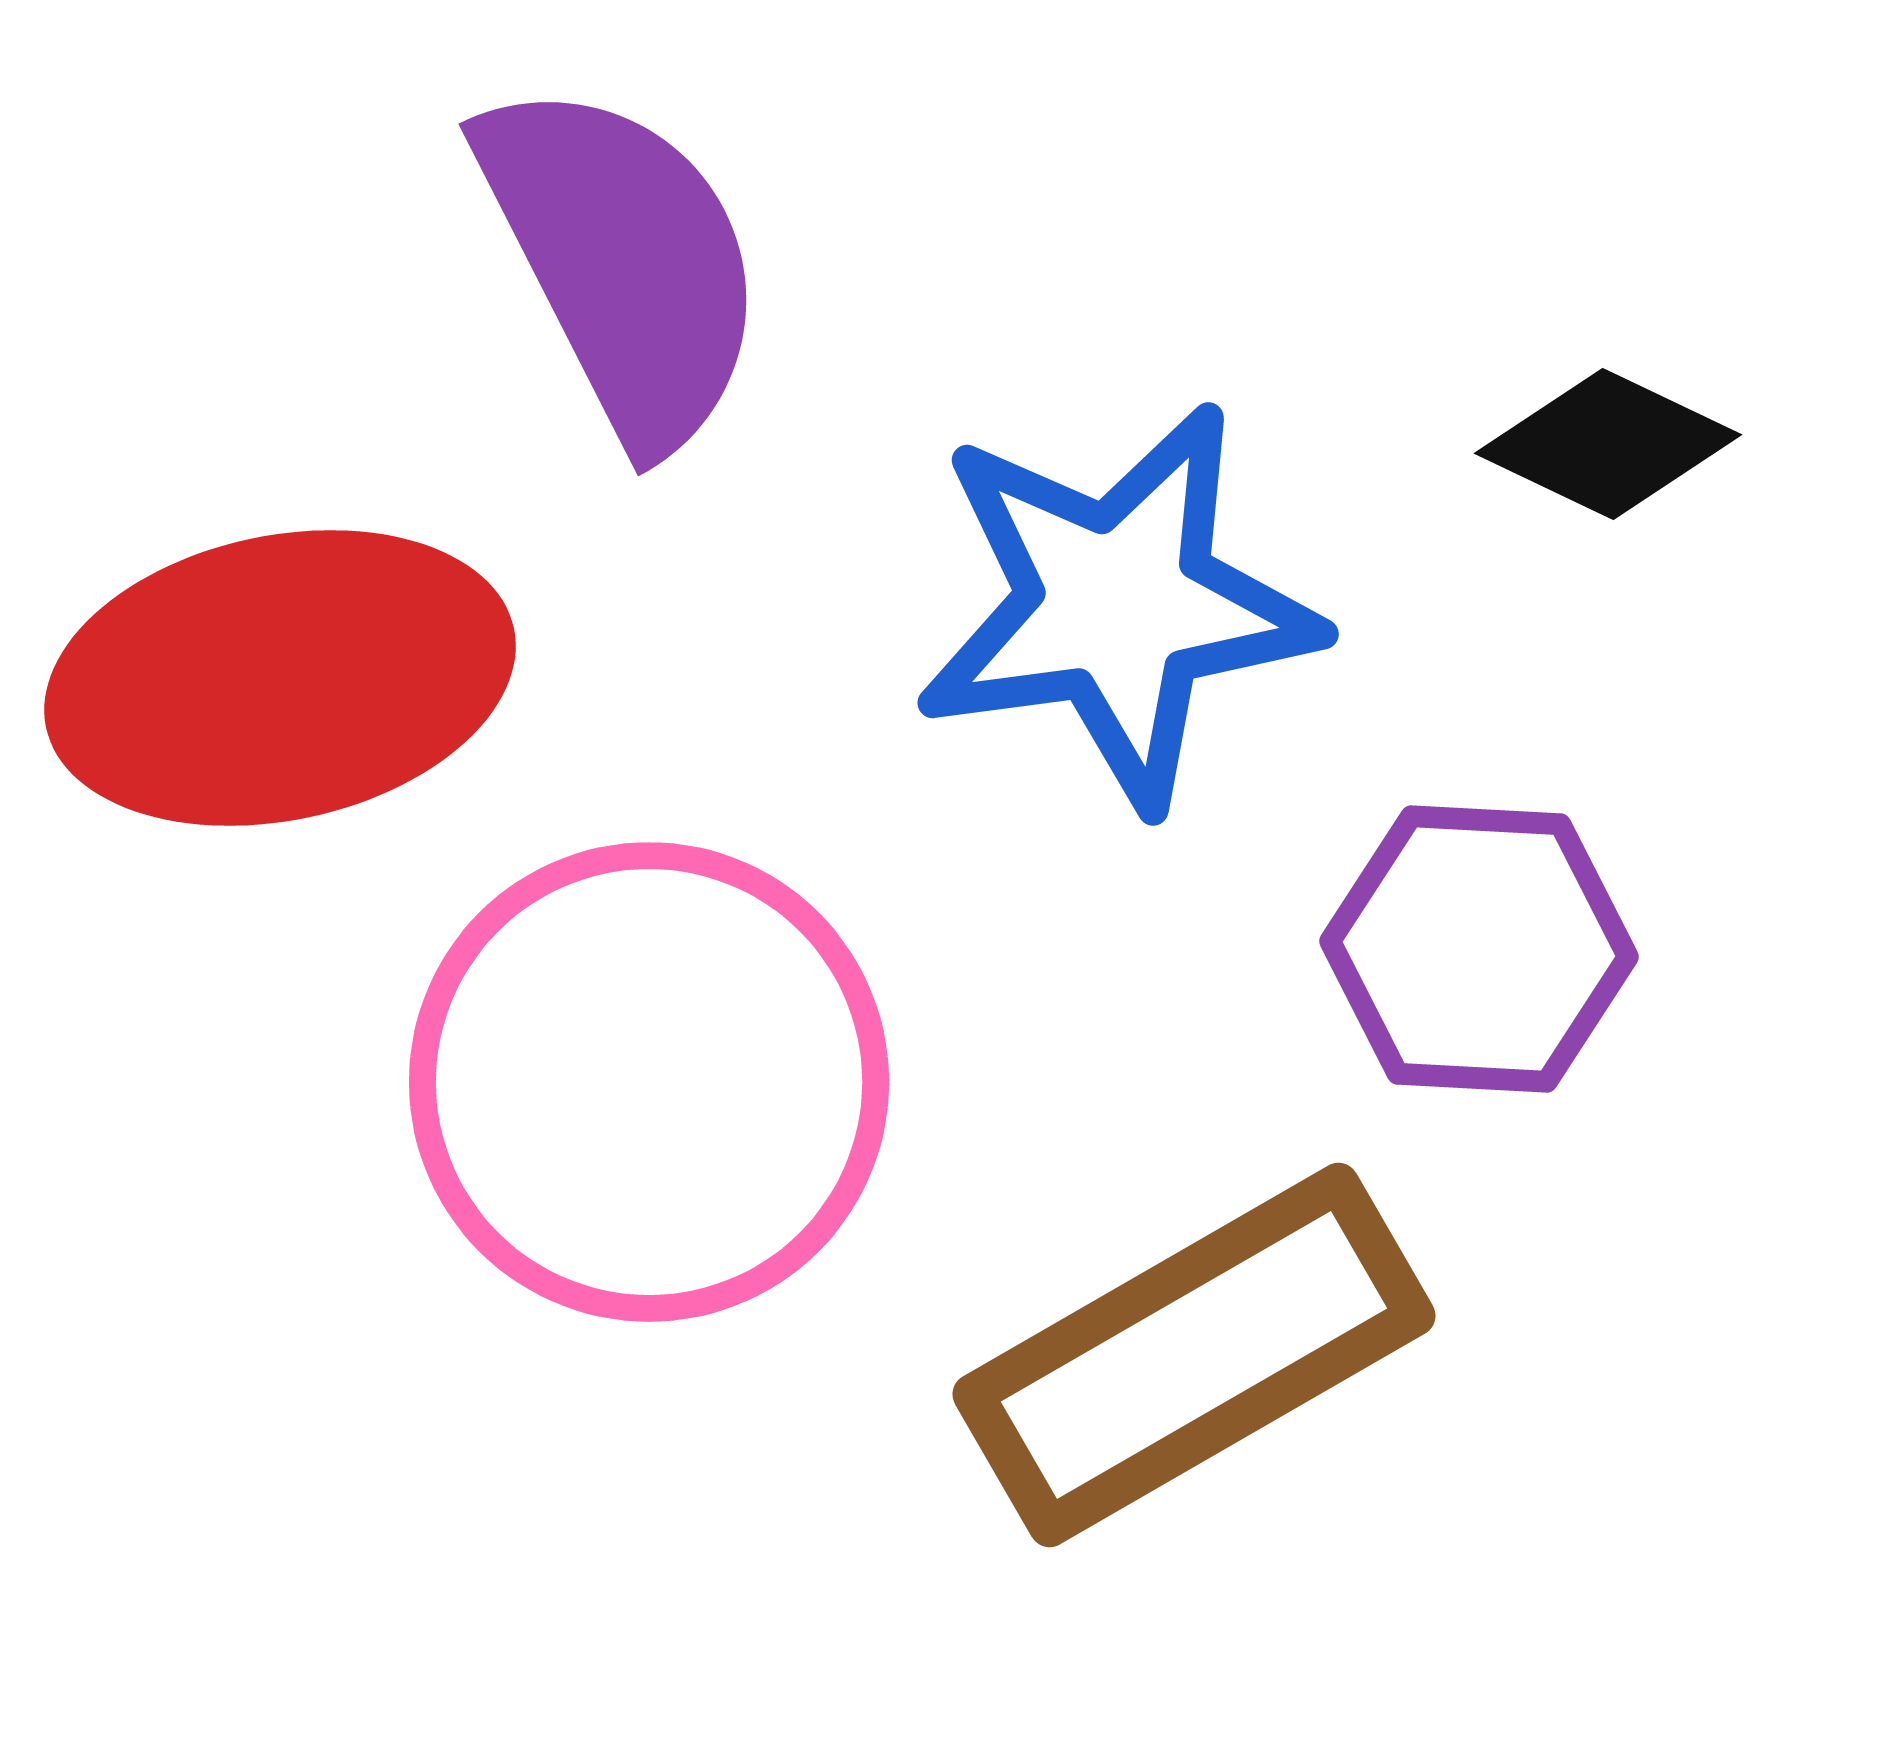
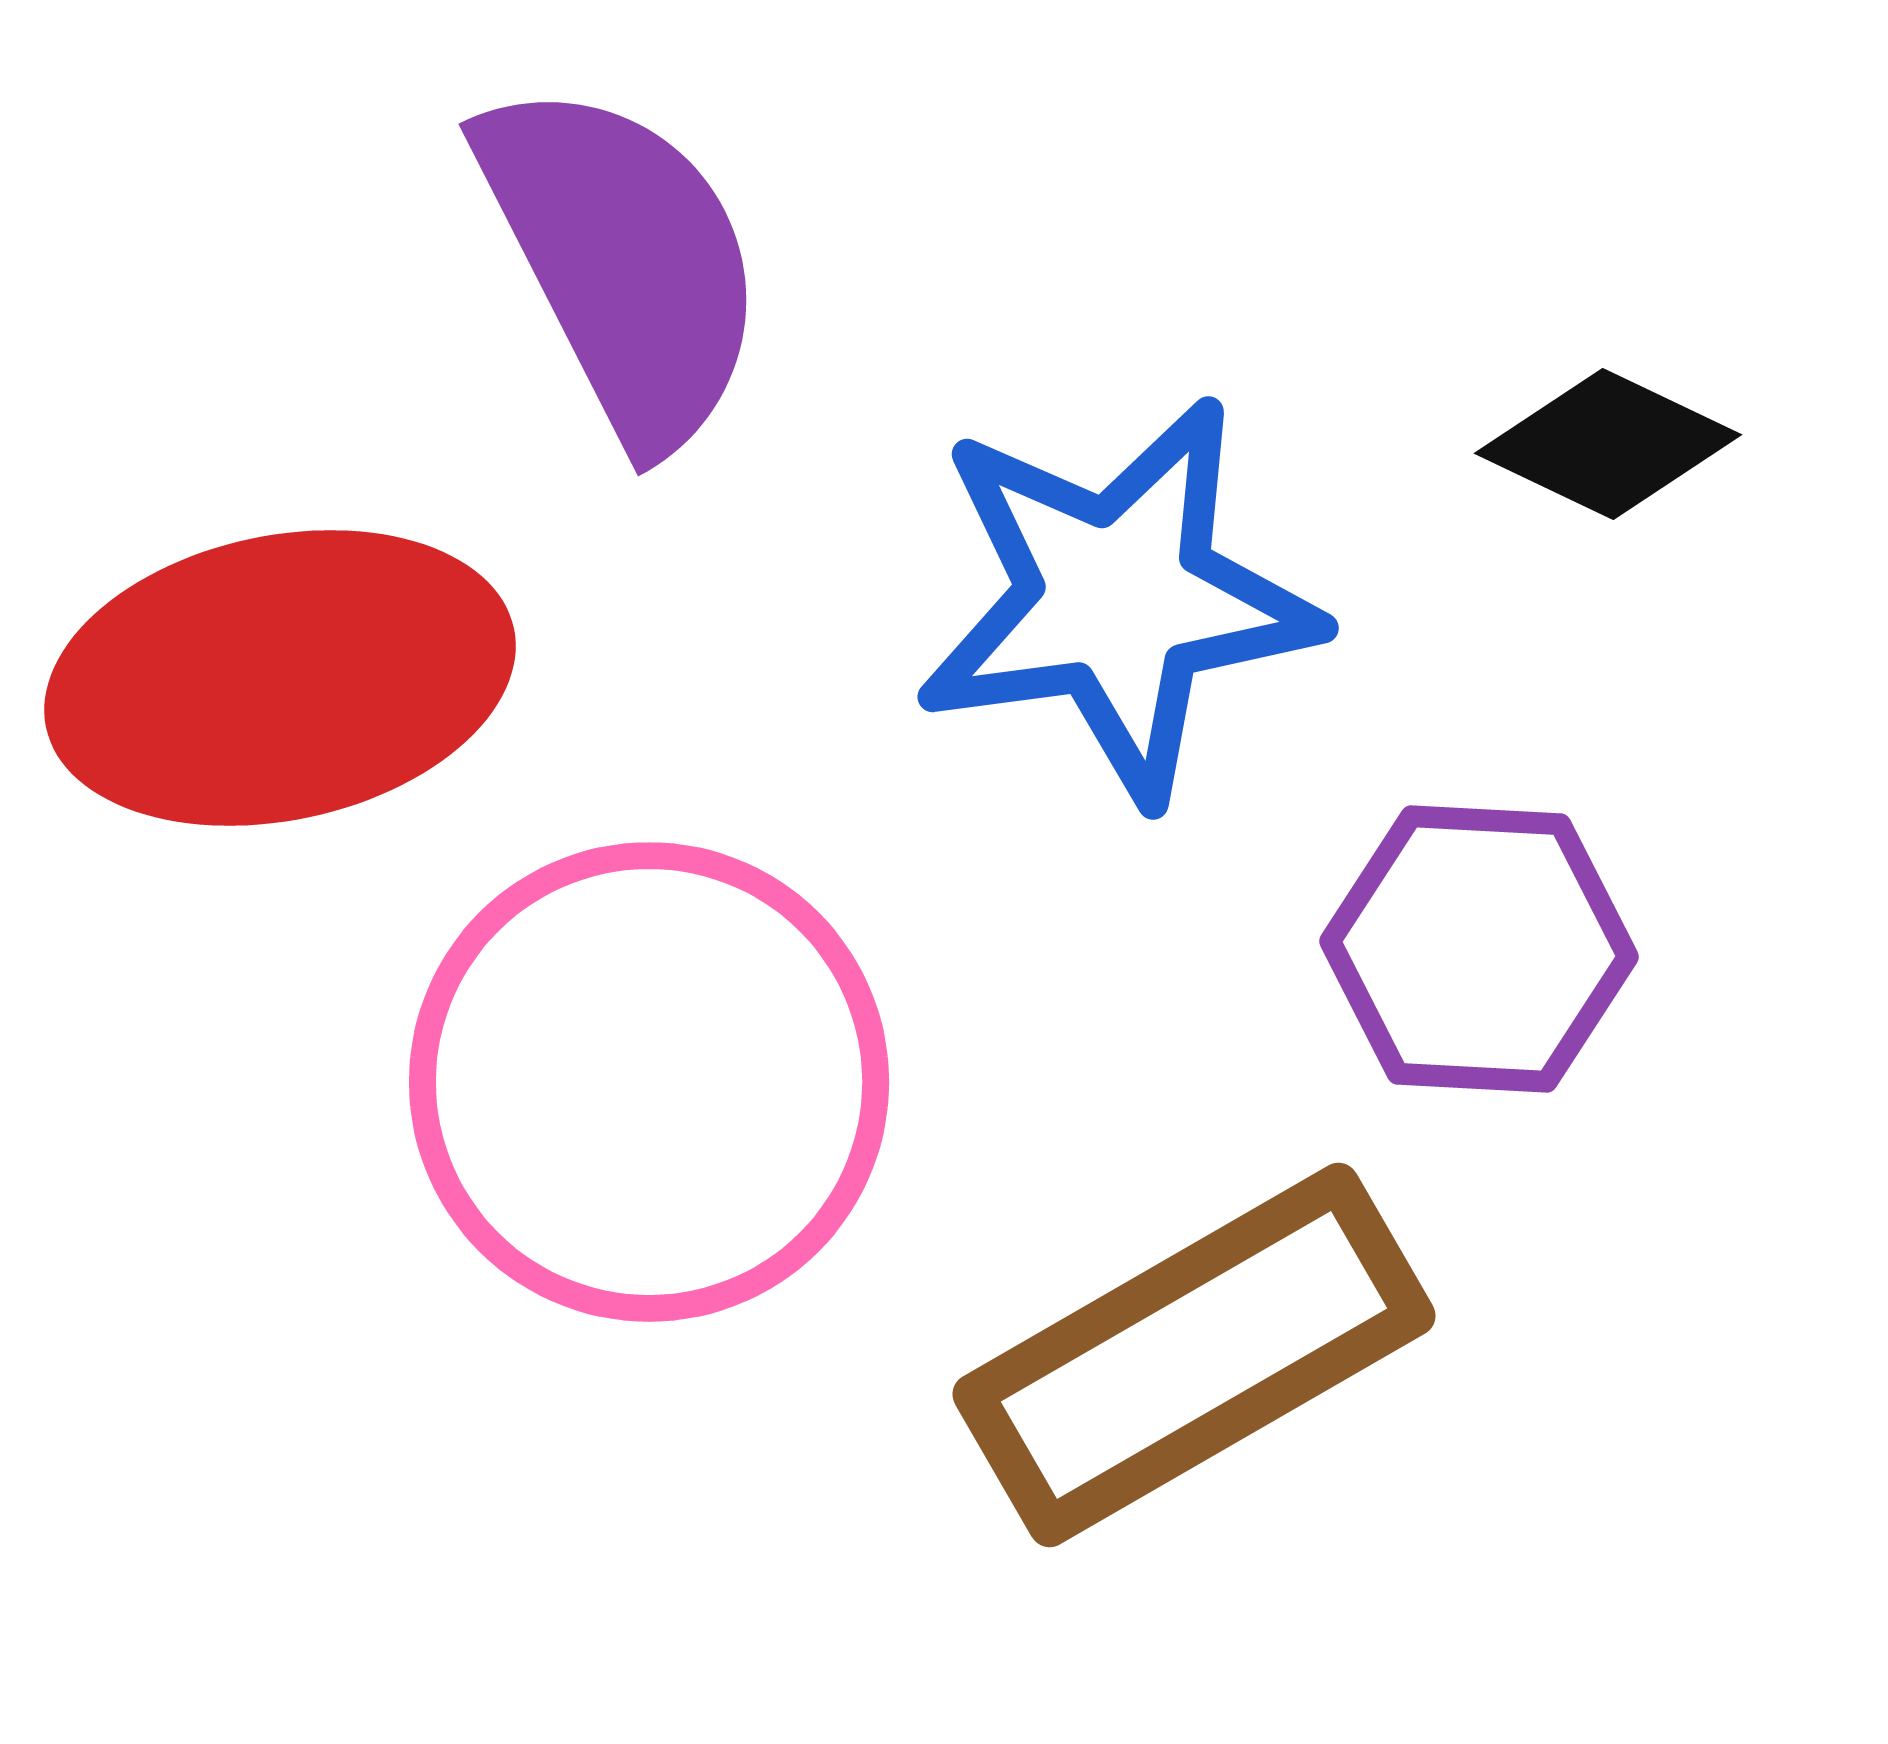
blue star: moved 6 px up
